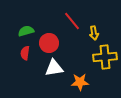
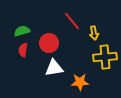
green semicircle: moved 4 px left
red semicircle: moved 2 px left, 3 px up
